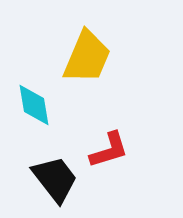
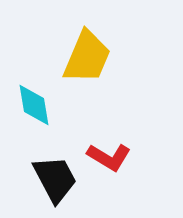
red L-shape: moved 7 px down; rotated 48 degrees clockwise
black trapezoid: rotated 10 degrees clockwise
